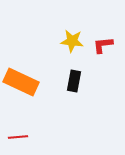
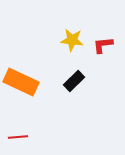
yellow star: moved 1 px up
black rectangle: rotated 35 degrees clockwise
